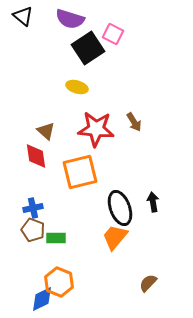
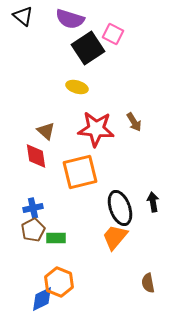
brown pentagon: rotated 25 degrees clockwise
brown semicircle: rotated 54 degrees counterclockwise
